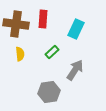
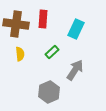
gray hexagon: rotated 15 degrees counterclockwise
